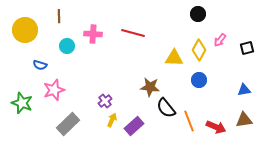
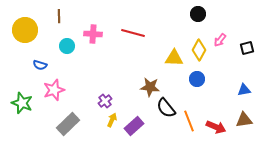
blue circle: moved 2 px left, 1 px up
